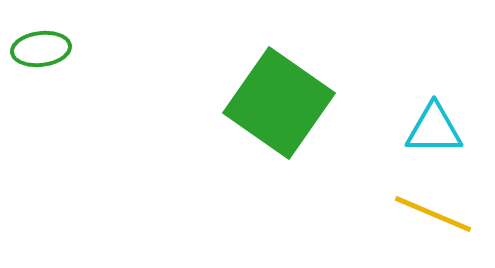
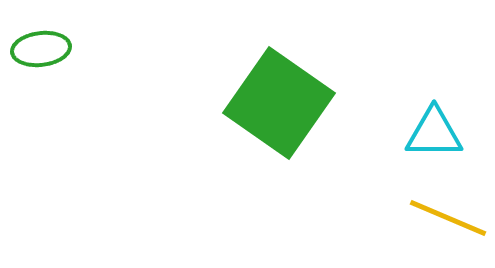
cyan triangle: moved 4 px down
yellow line: moved 15 px right, 4 px down
